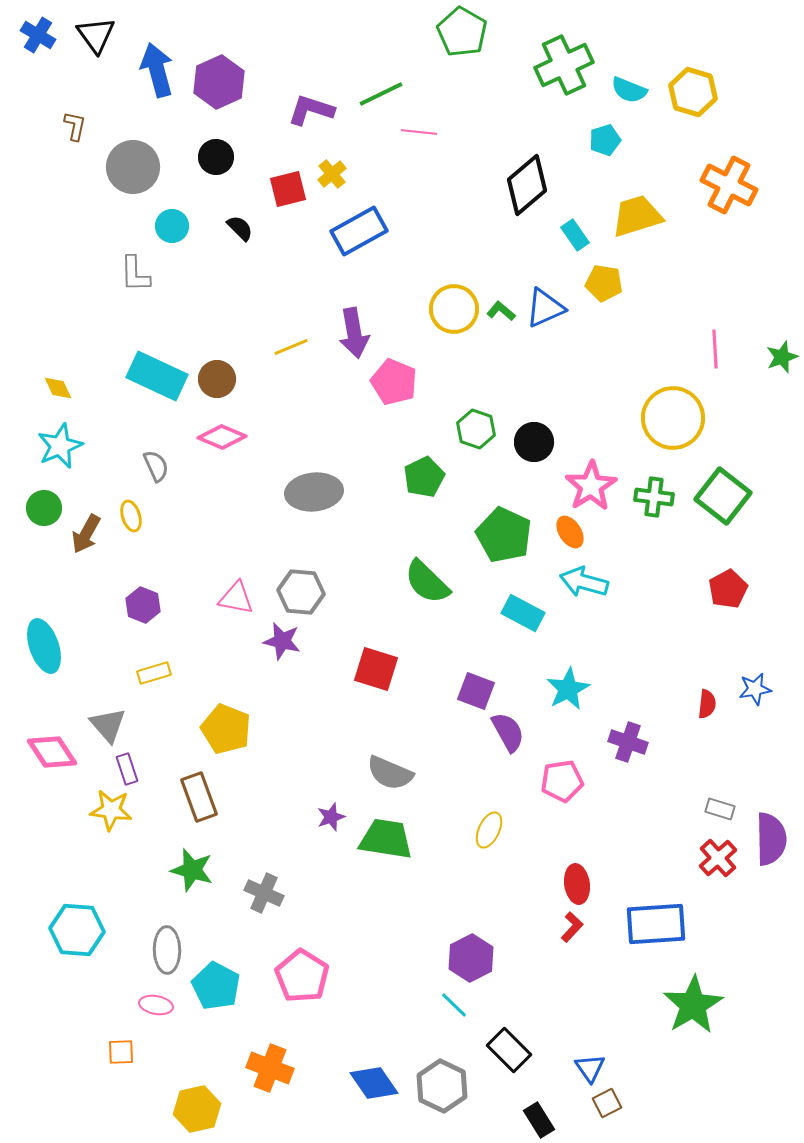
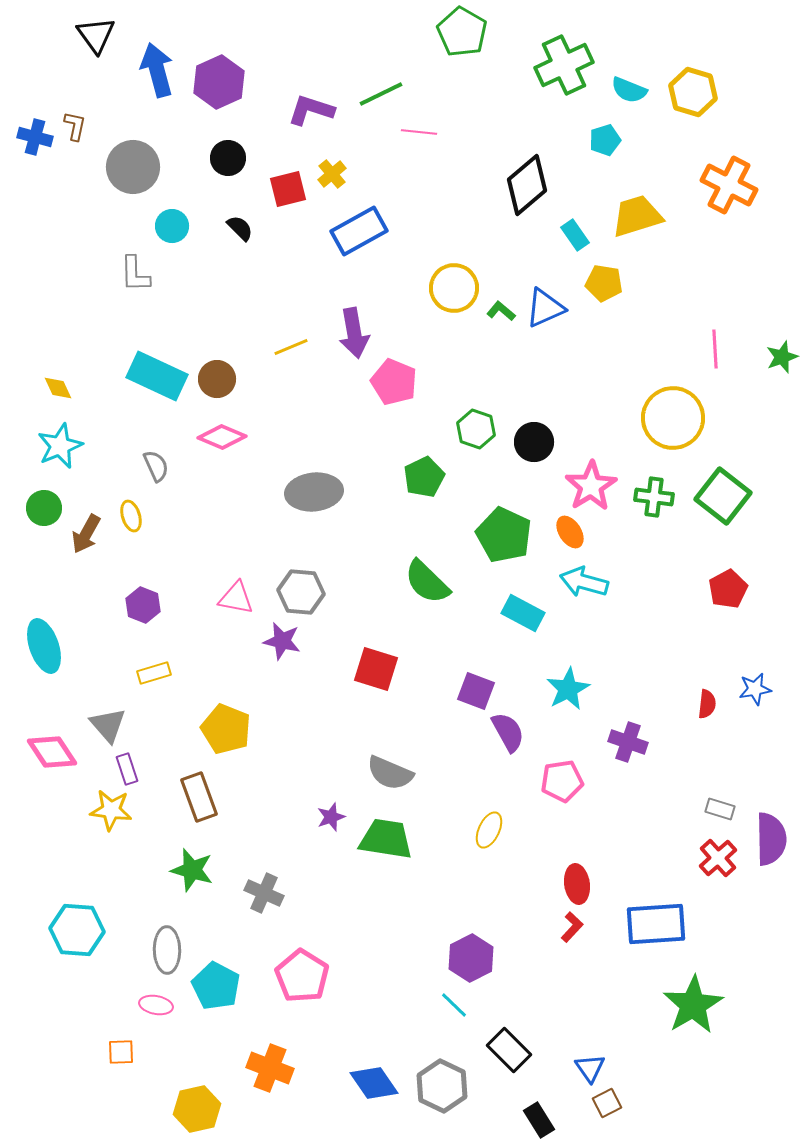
blue cross at (38, 35): moved 3 px left, 102 px down; rotated 16 degrees counterclockwise
black circle at (216, 157): moved 12 px right, 1 px down
yellow circle at (454, 309): moved 21 px up
